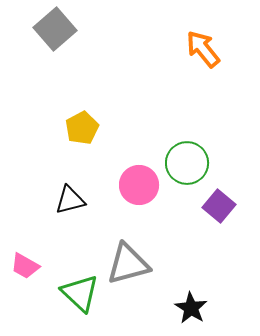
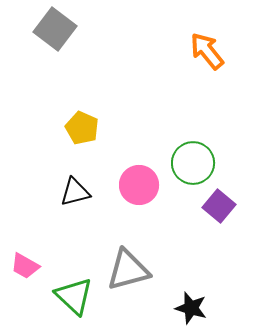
gray square: rotated 12 degrees counterclockwise
orange arrow: moved 4 px right, 2 px down
yellow pentagon: rotated 20 degrees counterclockwise
green circle: moved 6 px right
black triangle: moved 5 px right, 8 px up
gray triangle: moved 6 px down
green triangle: moved 6 px left, 3 px down
black star: rotated 16 degrees counterclockwise
